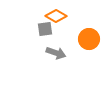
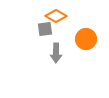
orange circle: moved 3 px left
gray arrow: rotated 72 degrees clockwise
